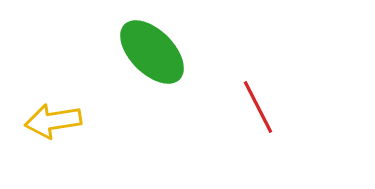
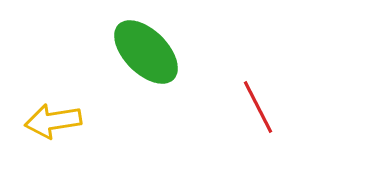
green ellipse: moved 6 px left
